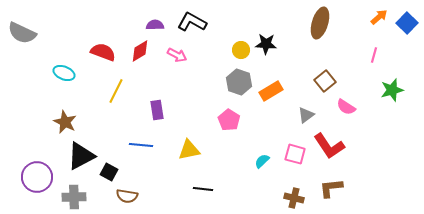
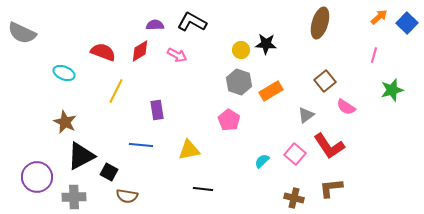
pink square: rotated 25 degrees clockwise
